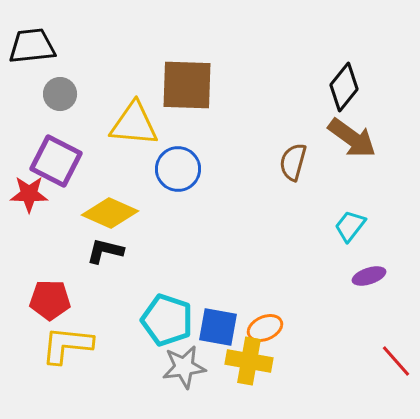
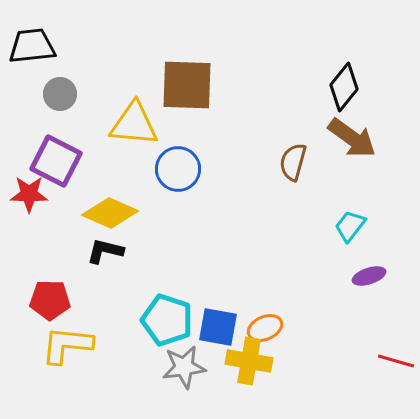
red line: rotated 33 degrees counterclockwise
